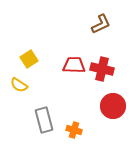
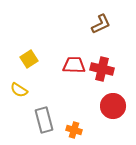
yellow semicircle: moved 5 px down
